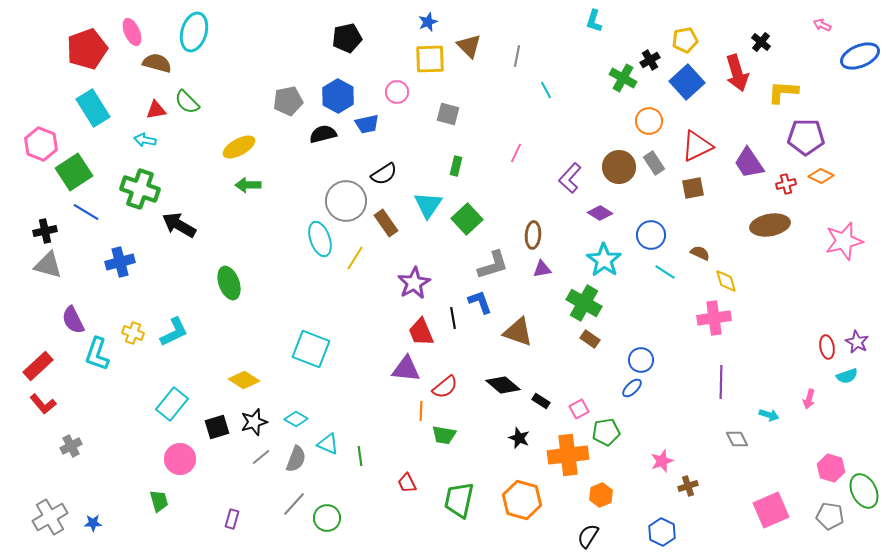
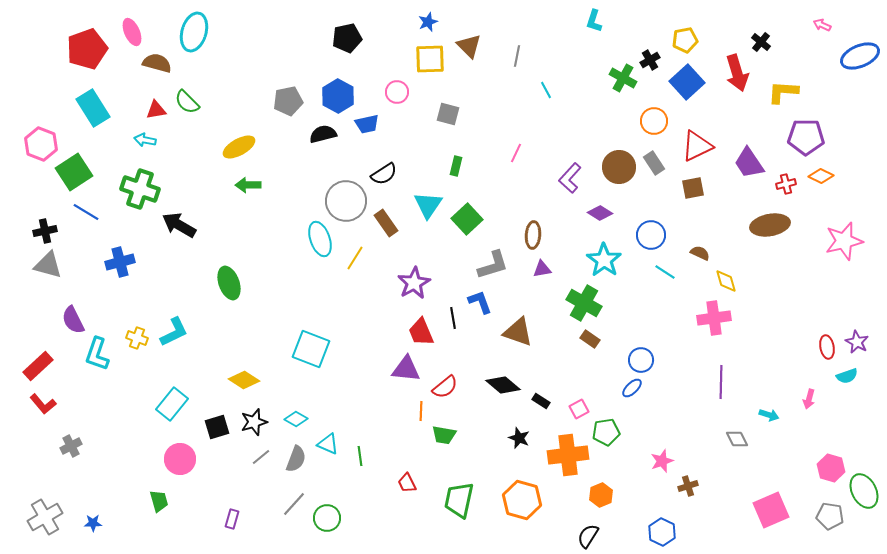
orange circle at (649, 121): moved 5 px right
yellow cross at (133, 333): moved 4 px right, 5 px down
gray cross at (50, 517): moved 5 px left
